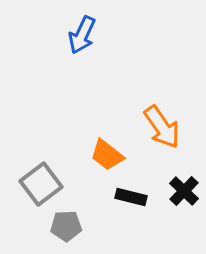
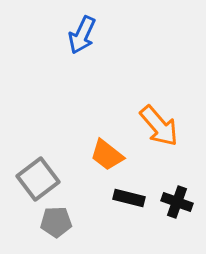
orange arrow: moved 3 px left, 1 px up; rotated 6 degrees counterclockwise
gray square: moved 3 px left, 5 px up
black cross: moved 7 px left, 11 px down; rotated 24 degrees counterclockwise
black rectangle: moved 2 px left, 1 px down
gray pentagon: moved 10 px left, 4 px up
